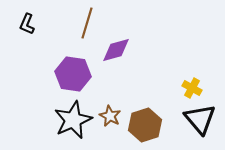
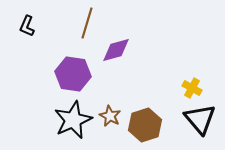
black L-shape: moved 2 px down
